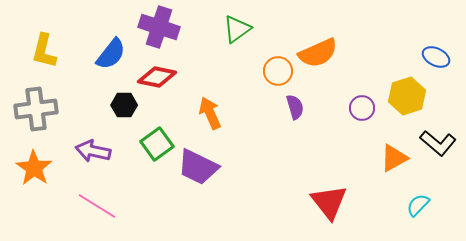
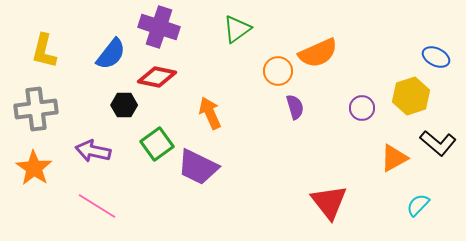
yellow hexagon: moved 4 px right
